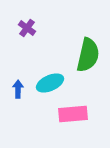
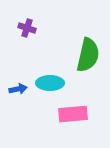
purple cross: rotated 18 degrees counterclockwise
cyan ellipse: rotated 24 degrees clockwise
blue arrow: rotated 78 degrees clockwise
